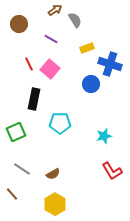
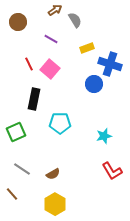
brown circle: moved 1 px left, 2 px up
blue circle: moved 3 px right
